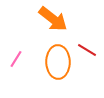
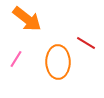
orange arrow: moved 26 px left
red line: moved 1 px left, 7 px up
